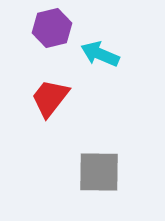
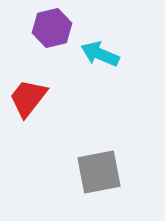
red trapezoid: moved 22 px left
gray square: rotated 12 degrees counterclockwise
